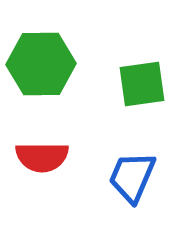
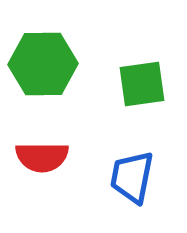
green hexagon: moved 2 px right
blue trapezoid: rotated 12 degrees counterclockwise
